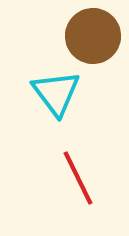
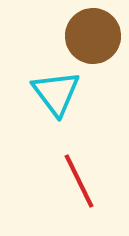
red line: moved 1 px right, 3 px down
